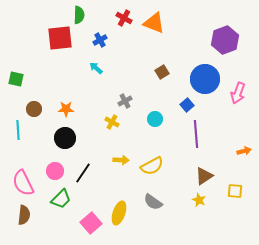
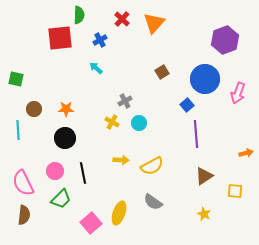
red cross: moved 2 px left, 1 px down; rotated 14 degrees clockwise
orange triangle: rotated 50 degrees clockwise
cyan circle: moved 16 px left, 4 px down
orange arrow: moved 2 px right, 2 px down
black line: rotated 45 degrees counterclockwise
yellow star: moved 5 px right, 14 px down
